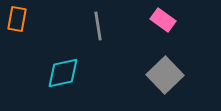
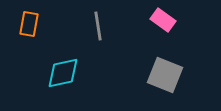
orange rectangle: moved 12 px right, 5 px down
gray square: rotated 24 degrees counterclockwise
